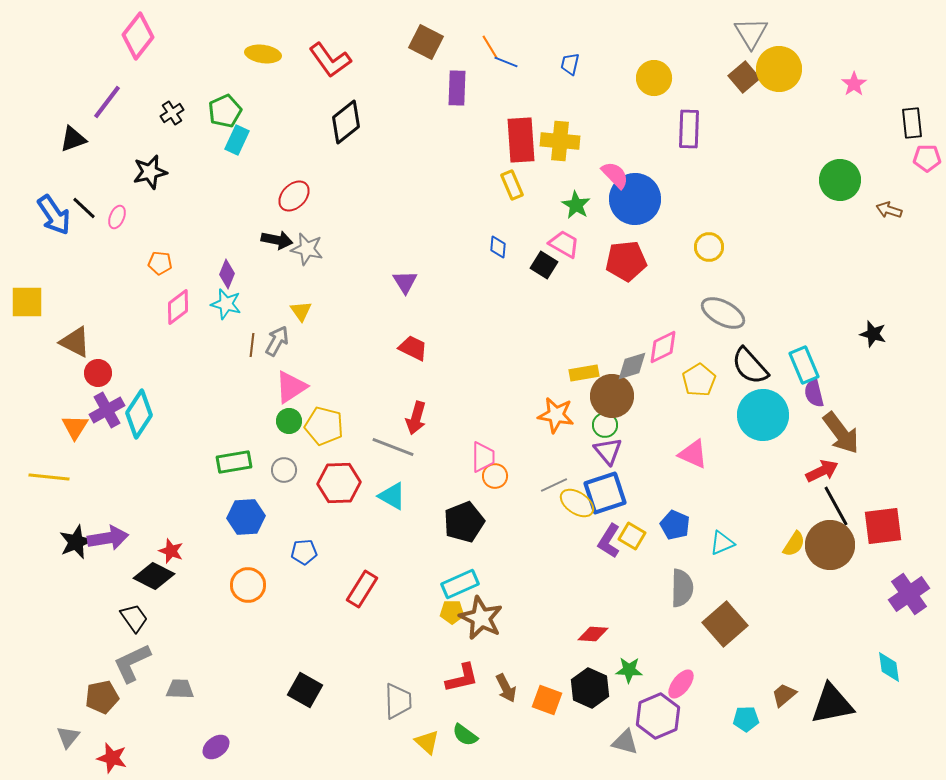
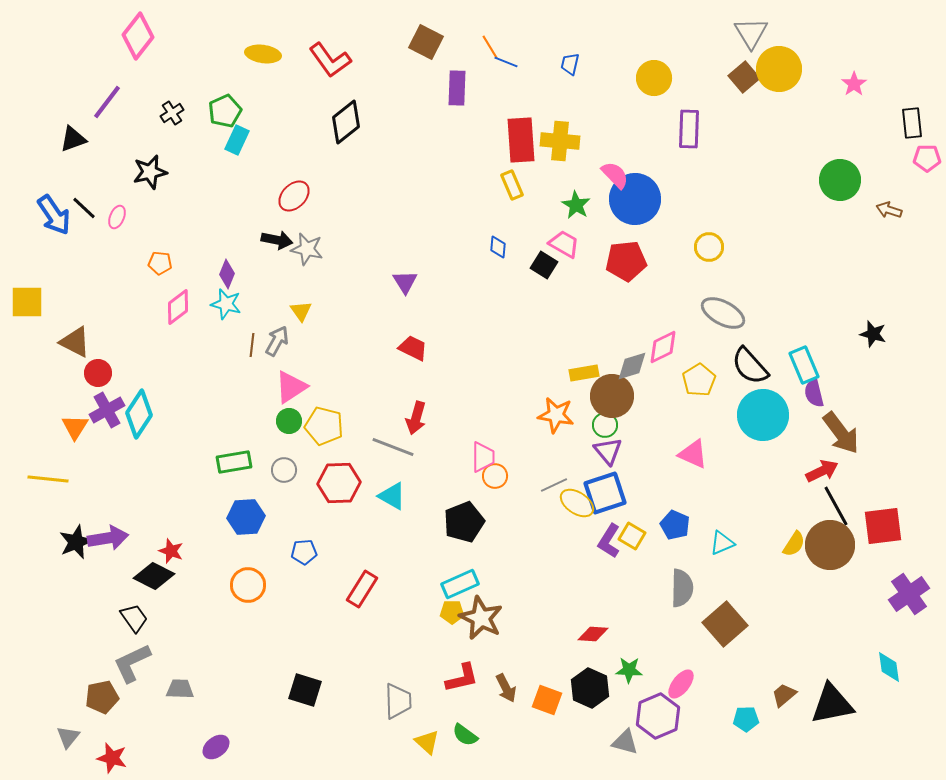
yellow line at (49, 477): moved 1 px left, 2 px down
black square at (305, 690): rotated 12 degrees counterclockwise
